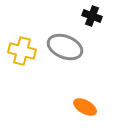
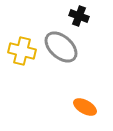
black cross: moved 13 px left
gray ellipse: moved 4 px left; rotated 20 degrees clockwise
